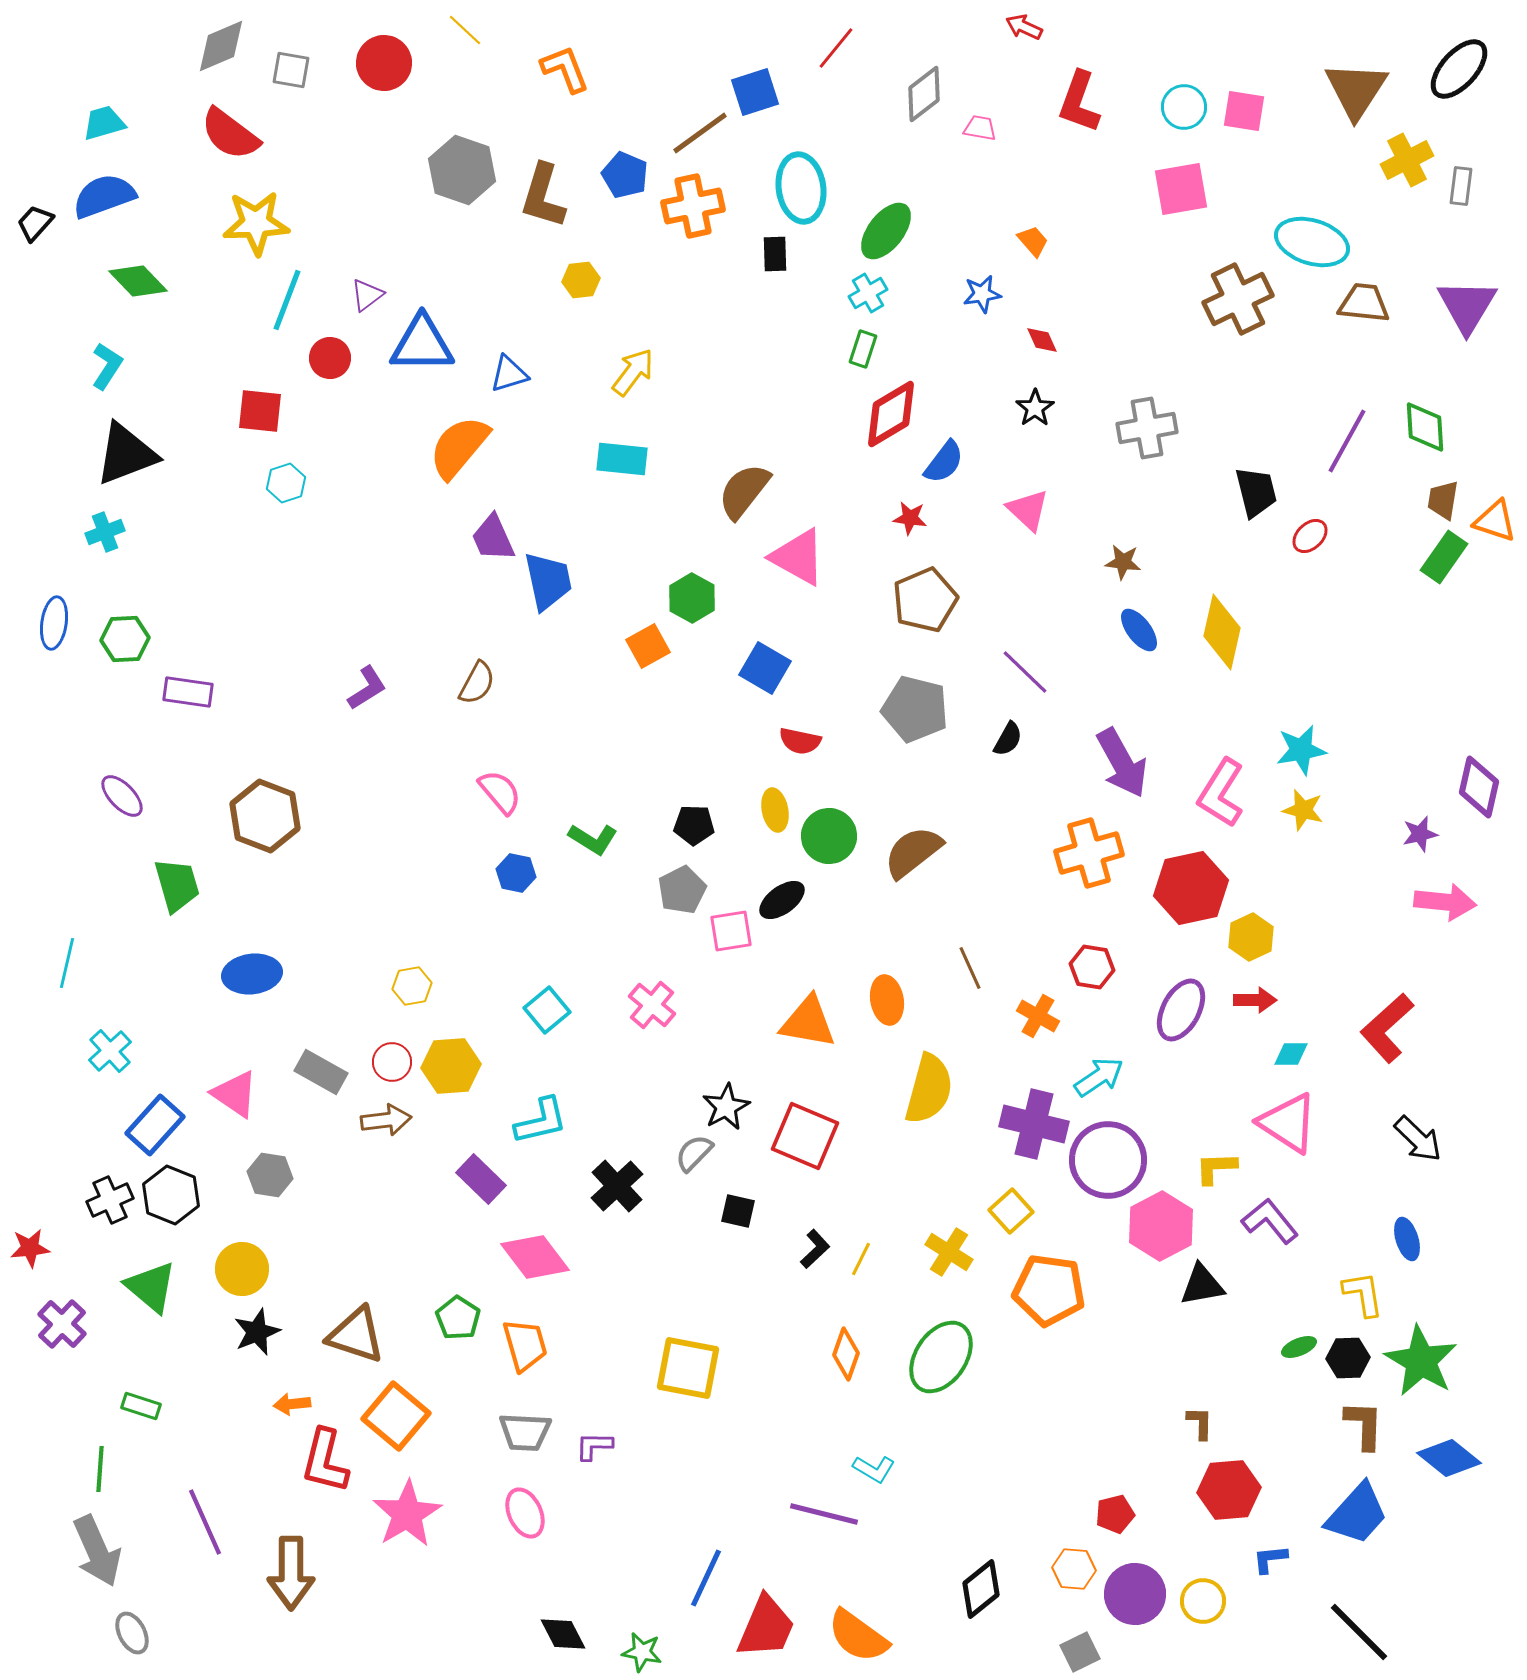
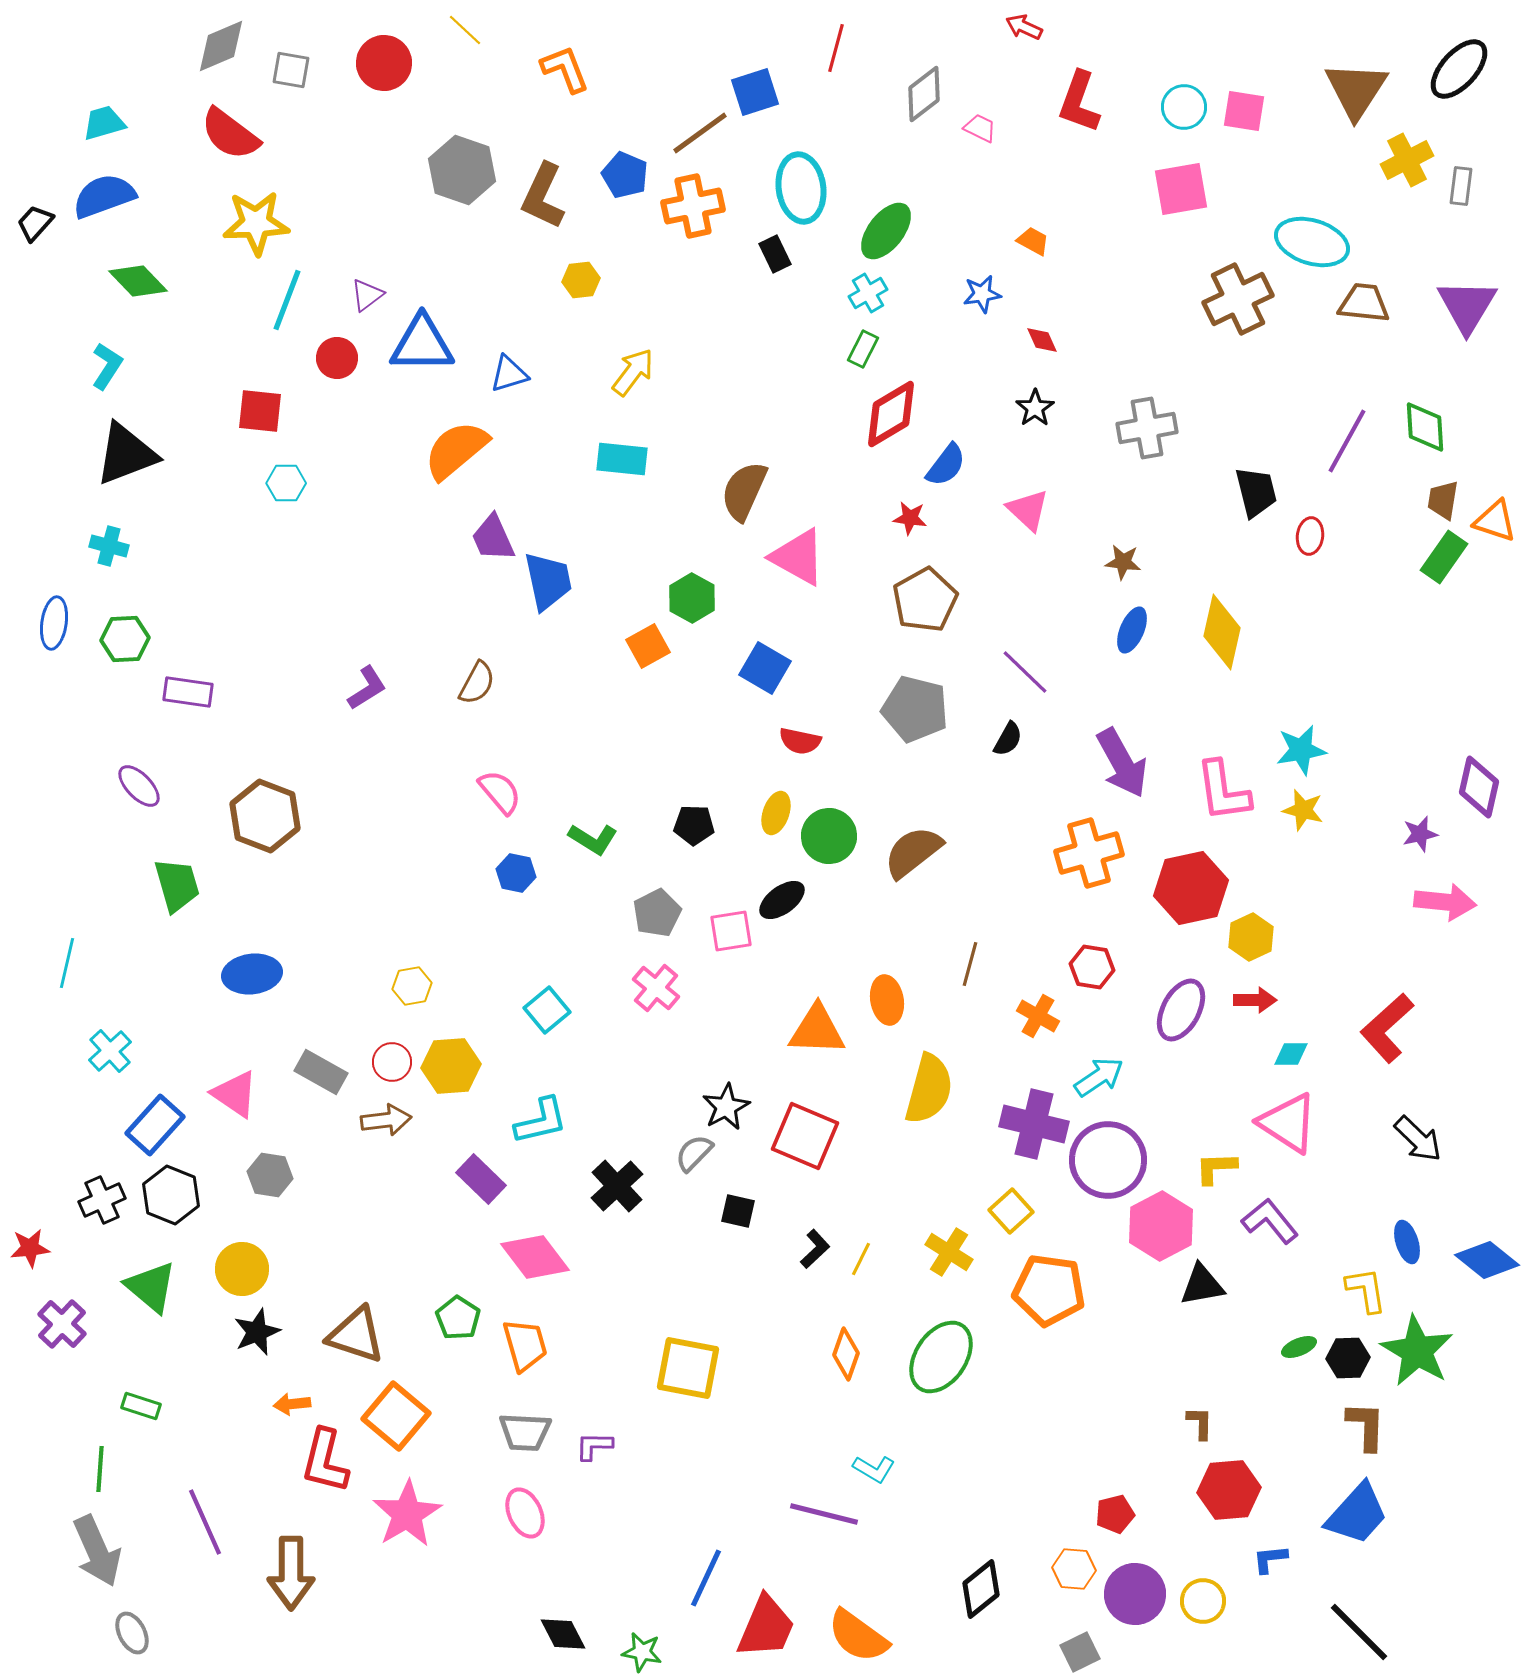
red line at (836, 48): rotated 24 degrees counterclockwise
pink trapezoid at (980, 128): rotated 16 degrees clockwise
brown L-shape at (543, 196): rotated 8 degrees clockwise
orange trapezoid at (1033, 241): rotated 20 degrees counterclockwise
black rectangle at (775, 254): rotated 24 degrees counterclockwise
green rectangle at (863, 349): rotated 9 degrees clockwise
red circle at (330, 358): moved 7 px right
orange semicircle at (459, 447): moved 3 px left, 3 px down; rotated 10 degrees clockwise
blue semicircle at (944, 462): moved 2 px right, 3 px down
cyan hexagon at (286, 483): rotated 18 degrees clockwise
brown semicircle at (744, 491): rotated 14 degrees counterclockwise
cyan cross at (105, 532): moved 4 px right, 14 px down; rotated 36 degrees clockwise
red ellipse at (1310, 536): rotated 39 degrees counterclockwise
brown pentagon at (925, 600): rotated 6 degrees counterclockwise
blue ellipse at (1139, 630): moved 7 px left; rotated 60 degrees clockwise
pink L-shape at (1221, 793): moved 2 px right, 2 px up; rotated 40 degrees counterclockwise
purple ellipse at (122, 796): moved 17 px right, 10 px up
yellow ellipse at (775, 810): moved 1 px right, 3 px down; rotated 30 degrees clockwise
gray pentagon at (682, 890): moved 25 px left, 23 px down
brown line at (970, 968): moved 4 px up; rotated 39 degrees clockwise
pink cross at (652, 1005): moved 4 px right, 17 px up
orange triangle at (808, 1022): moved 9 px right, 8 px down; rotated 8 degrees counterclockwise
black cross at (110, 1200): moved 8 px left
blue ellipse at (1407, 1239): moved 3 px down
yellow L-shape at (1363, 1294): moved 3 px right, 4 px up
green star at (1421, 1361): moved 4 px left, 10 px up
brown L-shape at (1364, 1425): moved 2 px right, 1 px down
blue diamond at (1449, 1458): moved 38 px right, 198 px up
